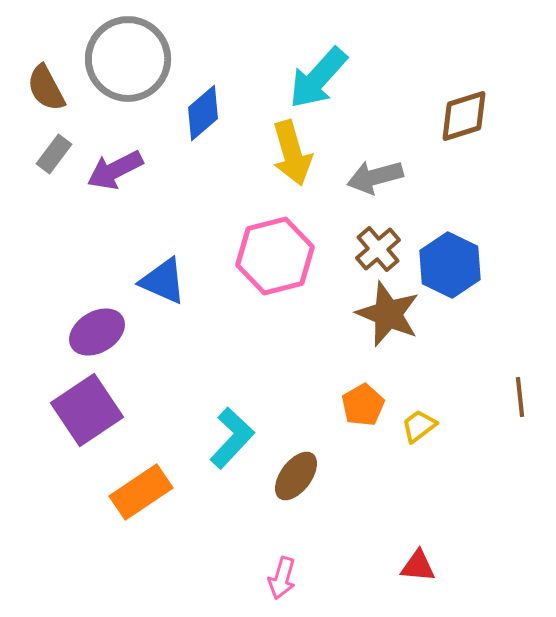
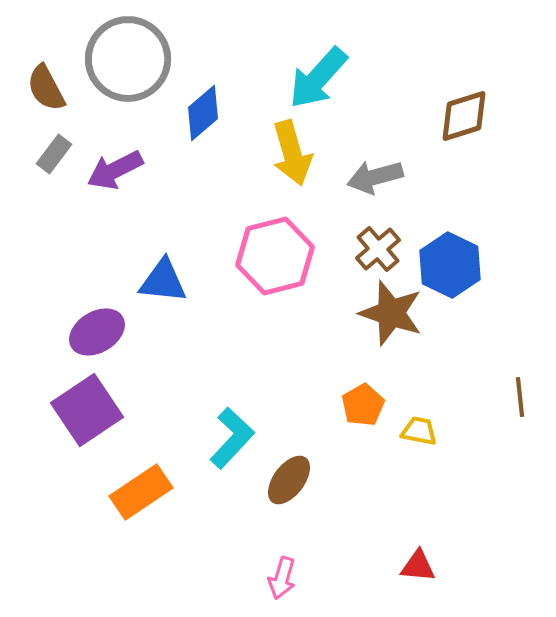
blue triangle: rotated 18 degrees counterclockwise
brown star: moved 3 px right, 1 px up; rotated 4 degrees counterclockwise
yellow trapezoid: moved 5 px down; rotated 48 degrees clockwise
brown ellipse: moved 7 px left, 4 px down
